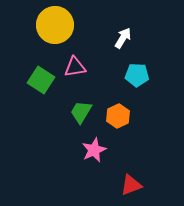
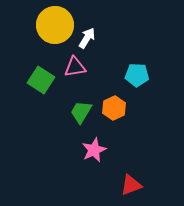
white arrow: moved 36 px left
orange hexagon: moved 4 px left, 8 px up
